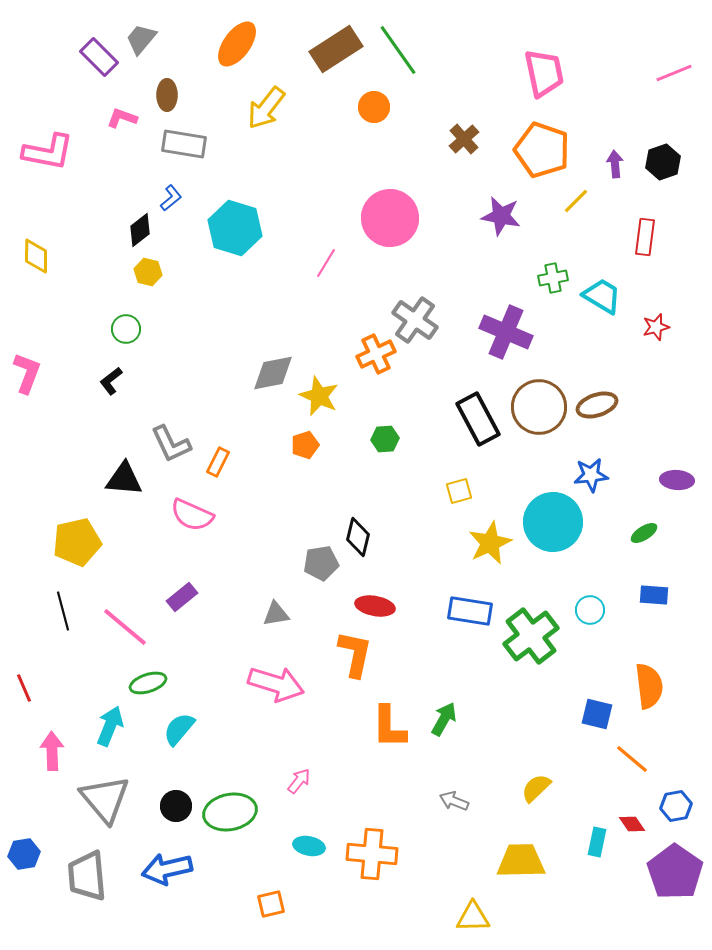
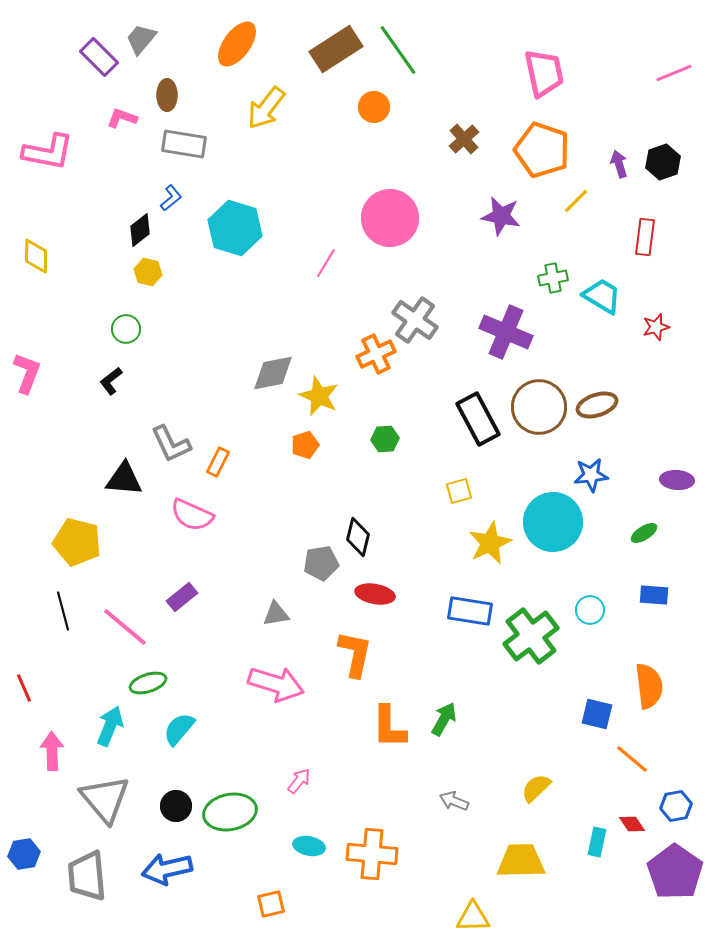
purple arrow at (615, 164): moved 4 px right; rotated 12 degrees counterclockwise
yellow pentagon at (77, 542): rotated 27 degrees clockwise
red ellipse at (375, 606): moved 12 px up
